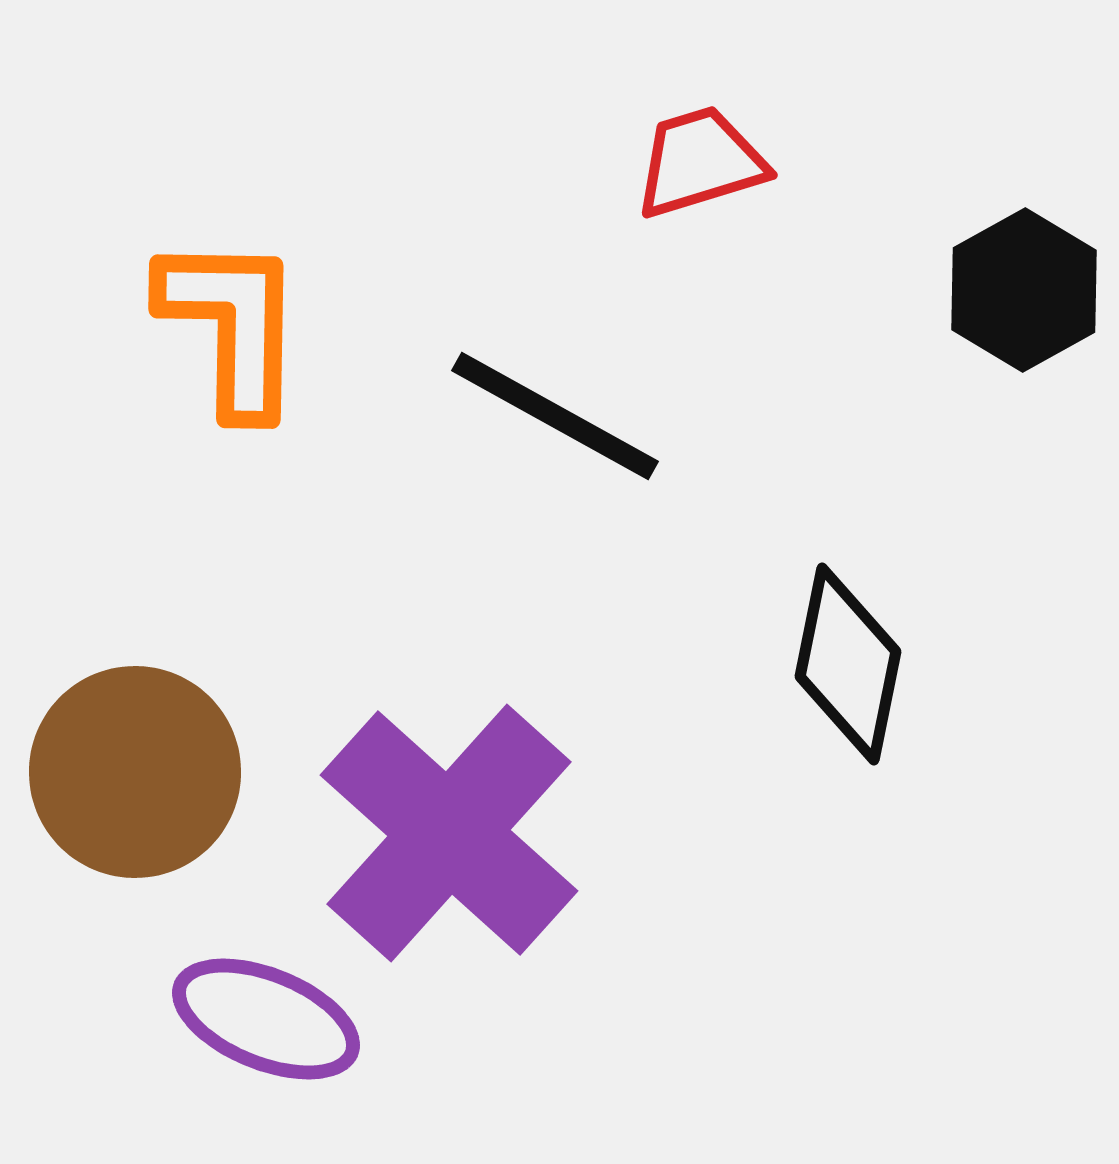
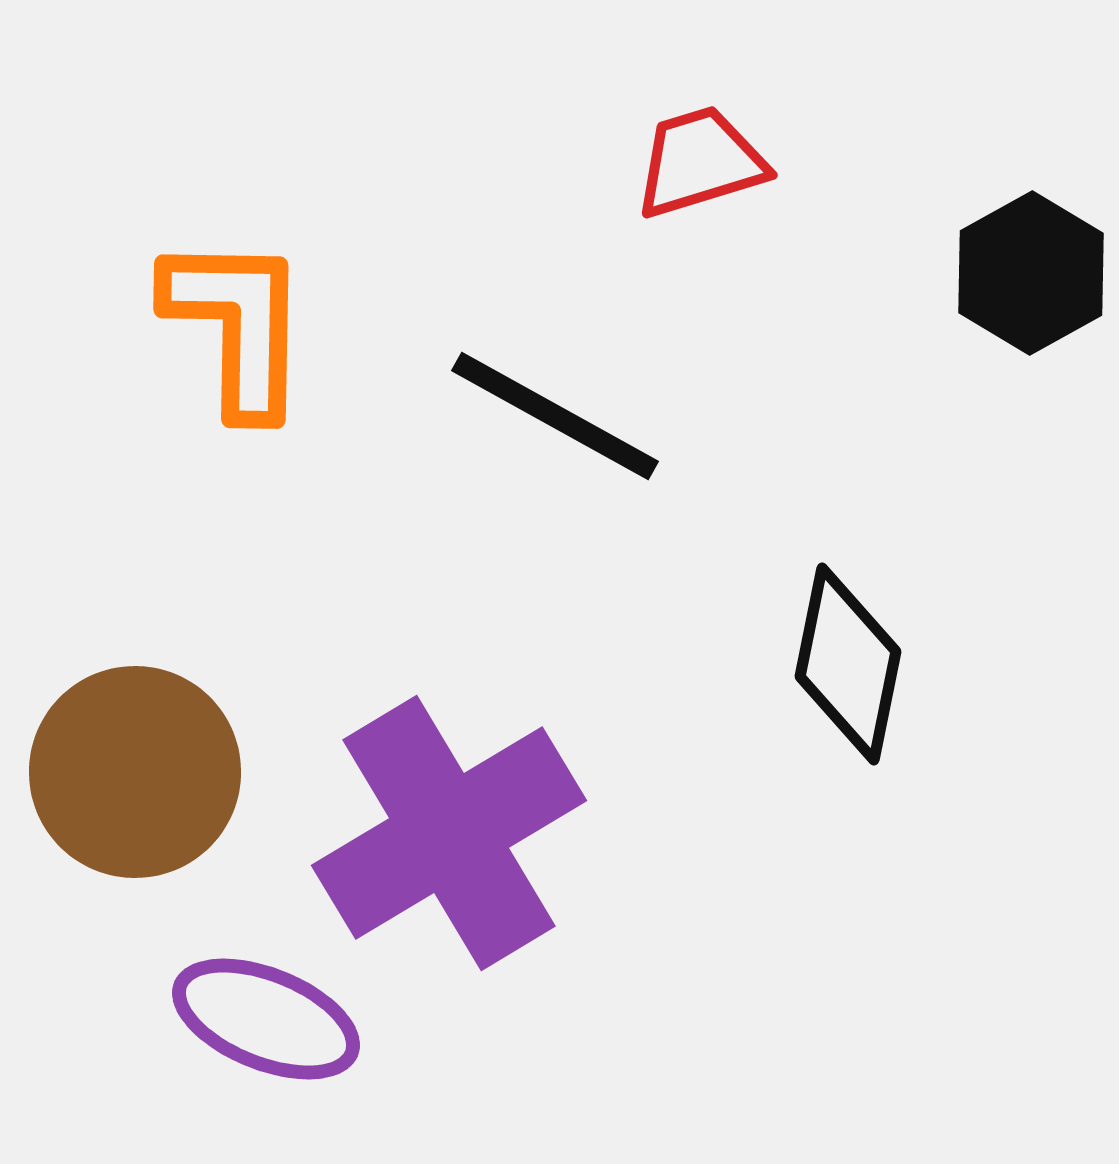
black hexagon: moved 7 px right, 17 px up
orange L-shape: moved 5 px right
purple cross: rotated 17 degrees clockwise
